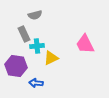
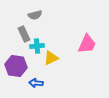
pink trapezoid: moved 2 px right; rotated 130 degrees counterclockwise
